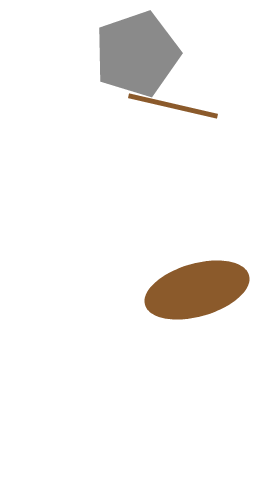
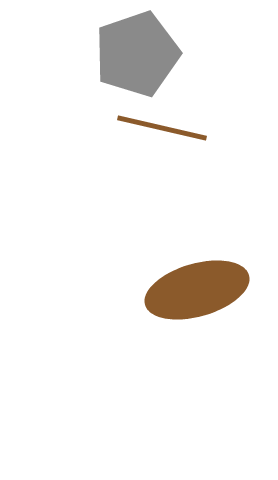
brown line: moved 11 px left, 22 px down
